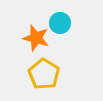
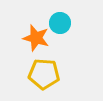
yellow pentagon: rotated 28 degrees counterclockwise
